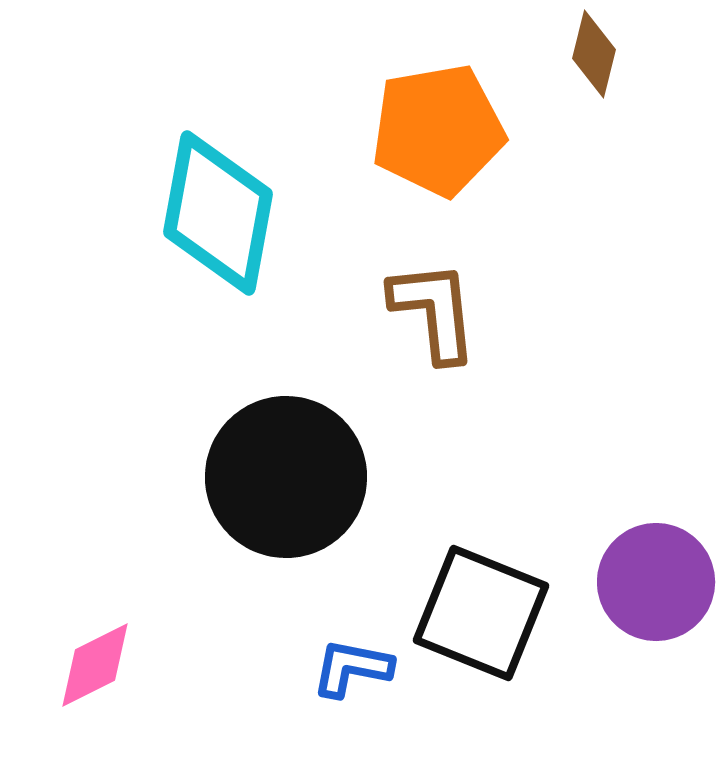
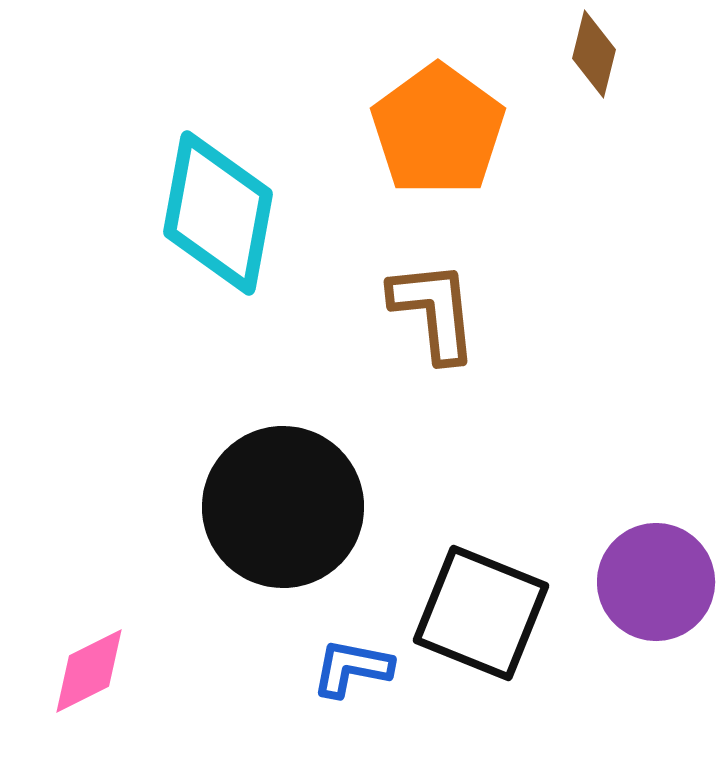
orange pentagon: rotated 26 degrees counterclockwise
black circle: moved 3 px left, 30 px down
pink diamond: moved 6 px left, 6 px down
